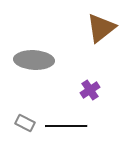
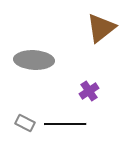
purple cross: moved 1 px left, 1 px down
black line: moved 1 px left, 2 px up
